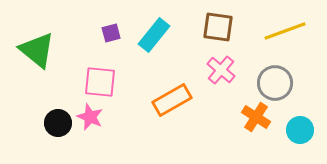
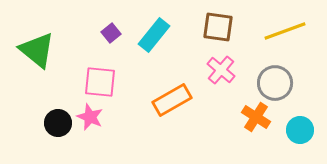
purple square: rotated 24 degrees counterclockwise
